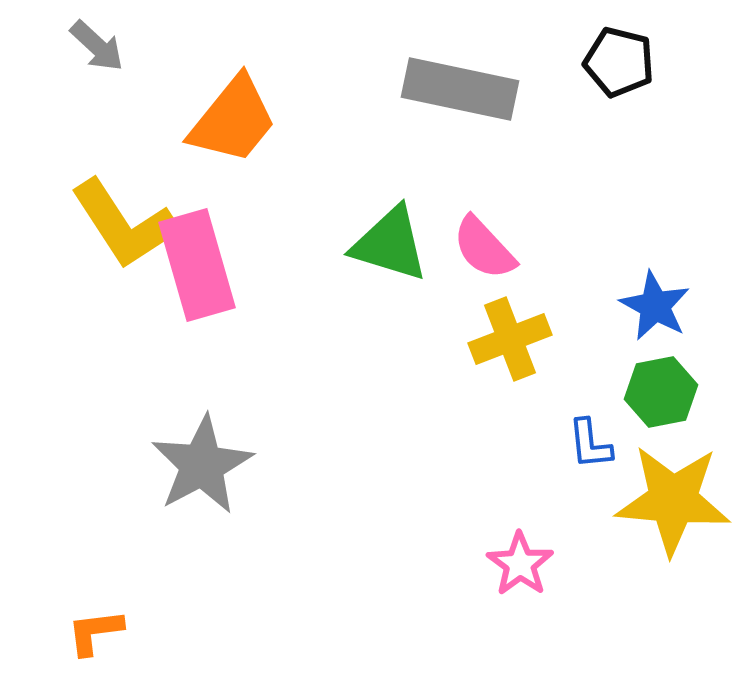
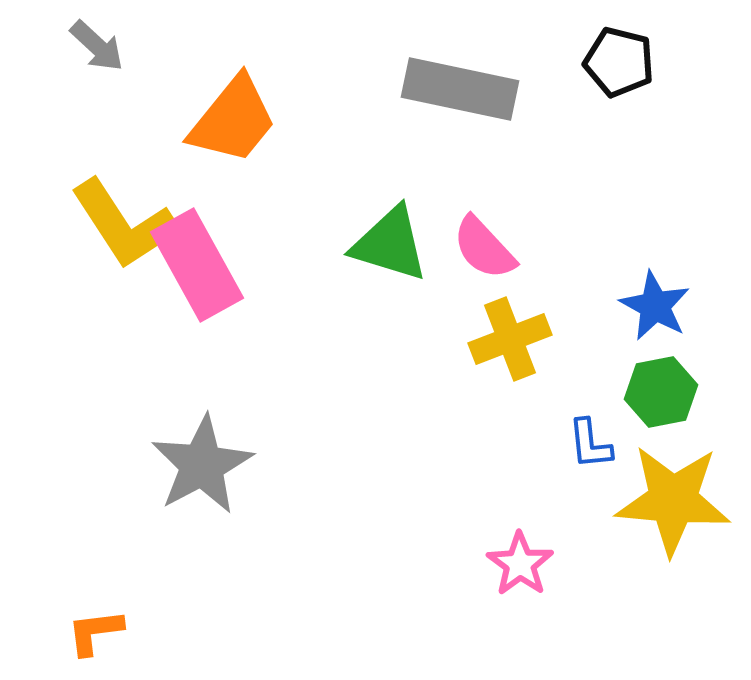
pink rectangle: rotated 13 degrees counterclockwise
